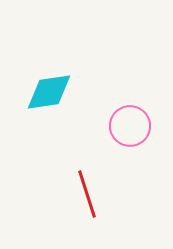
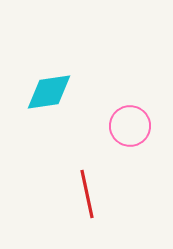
red line: rotated 6 degrees clockwise
